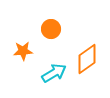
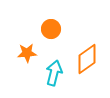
orange star: moved 4 px right, 2 px down
cyan arrow: rotated 45 degrees counterclockwise
